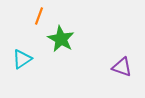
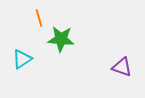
orange line: moved 2 px down; rotated 36 degrees counterclockwise
green star: rotated 24 degrees counterclockwise
